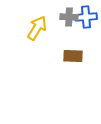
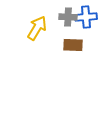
gray cross: moved 1 px left
brown rectangle: moved 11 px up
